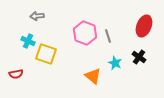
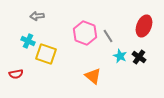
gray line: rotated 16 degrees counterclockwise
cyan star: moved 5 px right, 7 px up
